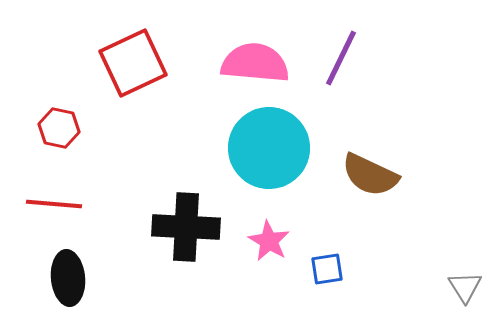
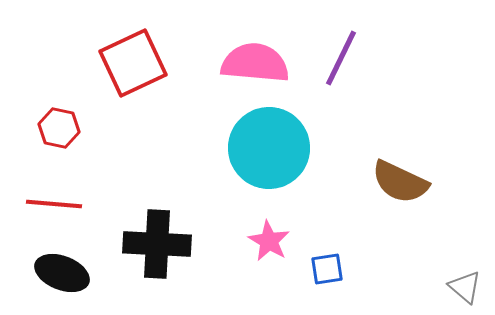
brown semicircle: moved 30 px right, 7 px down
black cross: moved 29 px left, 17 px down
black ellipse: moved 6 px left, 5 px up; rotated 64 degrees counterclockwise
gray triangle: rotated 18 degrees counterclockwise
